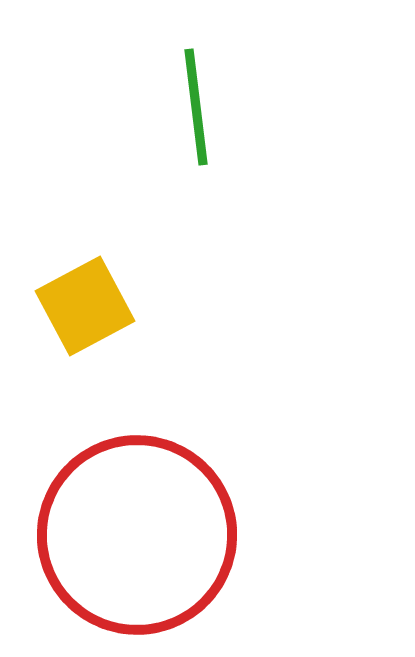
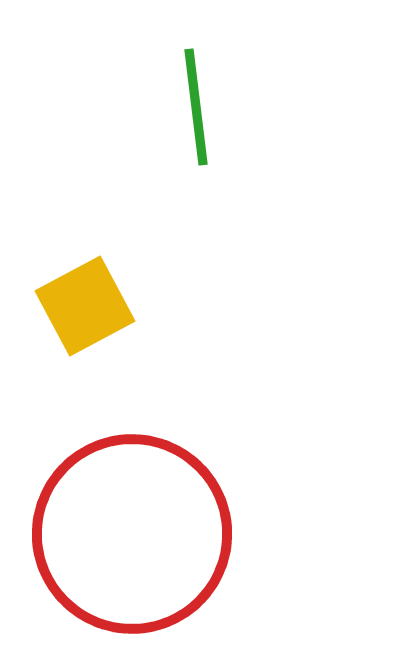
red circle: moved 5 px left, 1 px up
